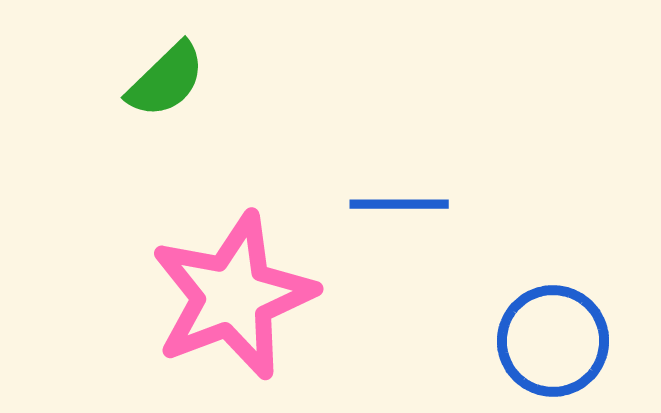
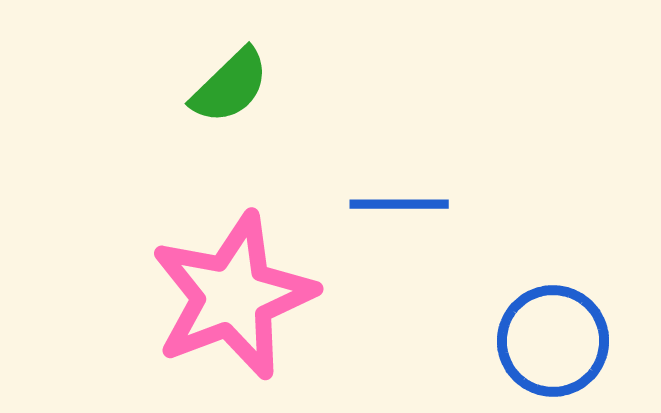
green semicircle: moved 64 px right, 6 px down
